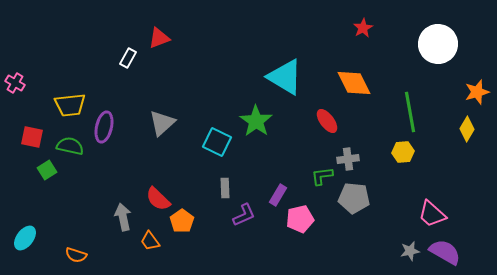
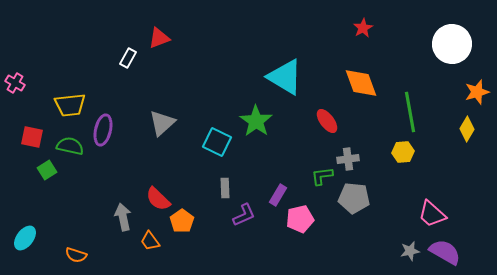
white circle: moved 14 px right
orange diamond: moved 7 px right; rotated 6 degrees clockwise
purple ellipse: moved 1 px left, 3 px down
